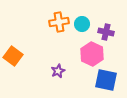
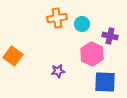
orange cross: moved 2 px left, 4 px up
purple cross: moved 4 px right, 4 px down
purple star: rotated 16 degrees clockwise
blue square: moved 1 px left, 2 px down; rotated 10 degrees counterclockwise
